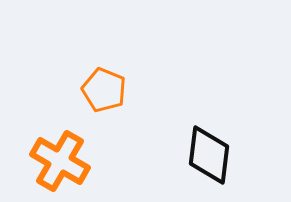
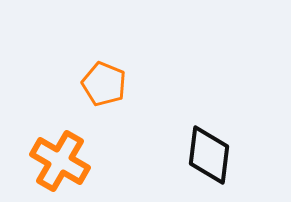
orange pentagon: moved 6 px up
